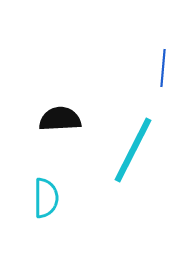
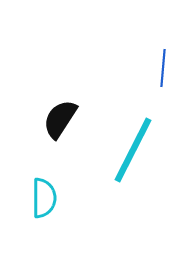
black semicircle: rotated 54 degrees counterclockwise
cyan semicircle: moved 2 px left
